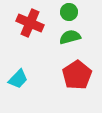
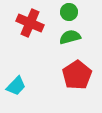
cyan trapezoid: moved 2 px left, 7 px down
